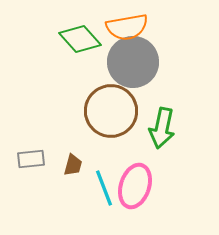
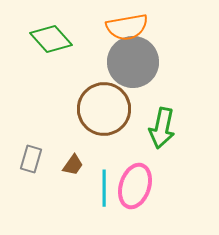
green diamond: moved 29 px left
brown circle: moved 7 px left, 2 px up
gray rectangle: rotated 68 degrees counterclockwise
brown trapezoid: rotated 20 degrees clockwise
cyan line: rotated 21 degrees clockwise
